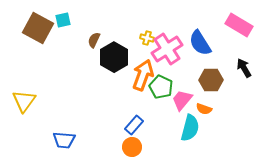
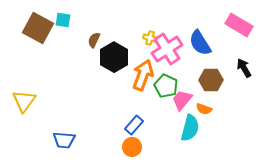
cyan square: rotated 21 degrees clockwise
yellow cross: moved 3 px right
green pentagon: moved 5 px right, 1 px up
